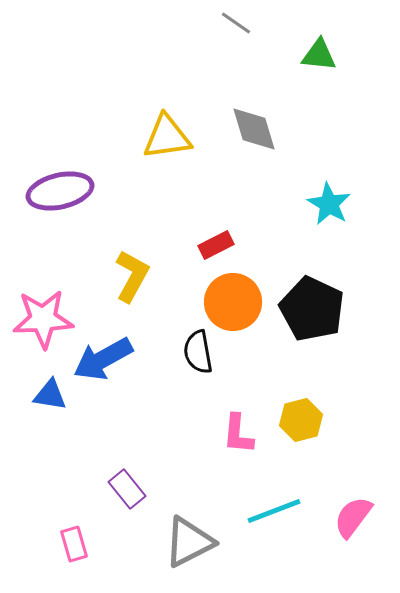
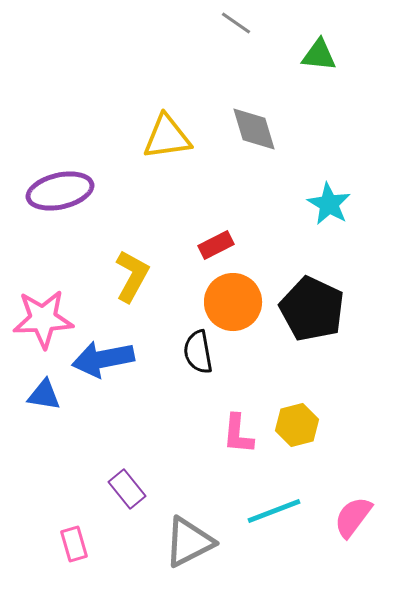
blue arrow: rotated 18 degrees clockwise
blue triangle: moved 6 px left
yellow hexagon: moved 4 px left, 5 px down
